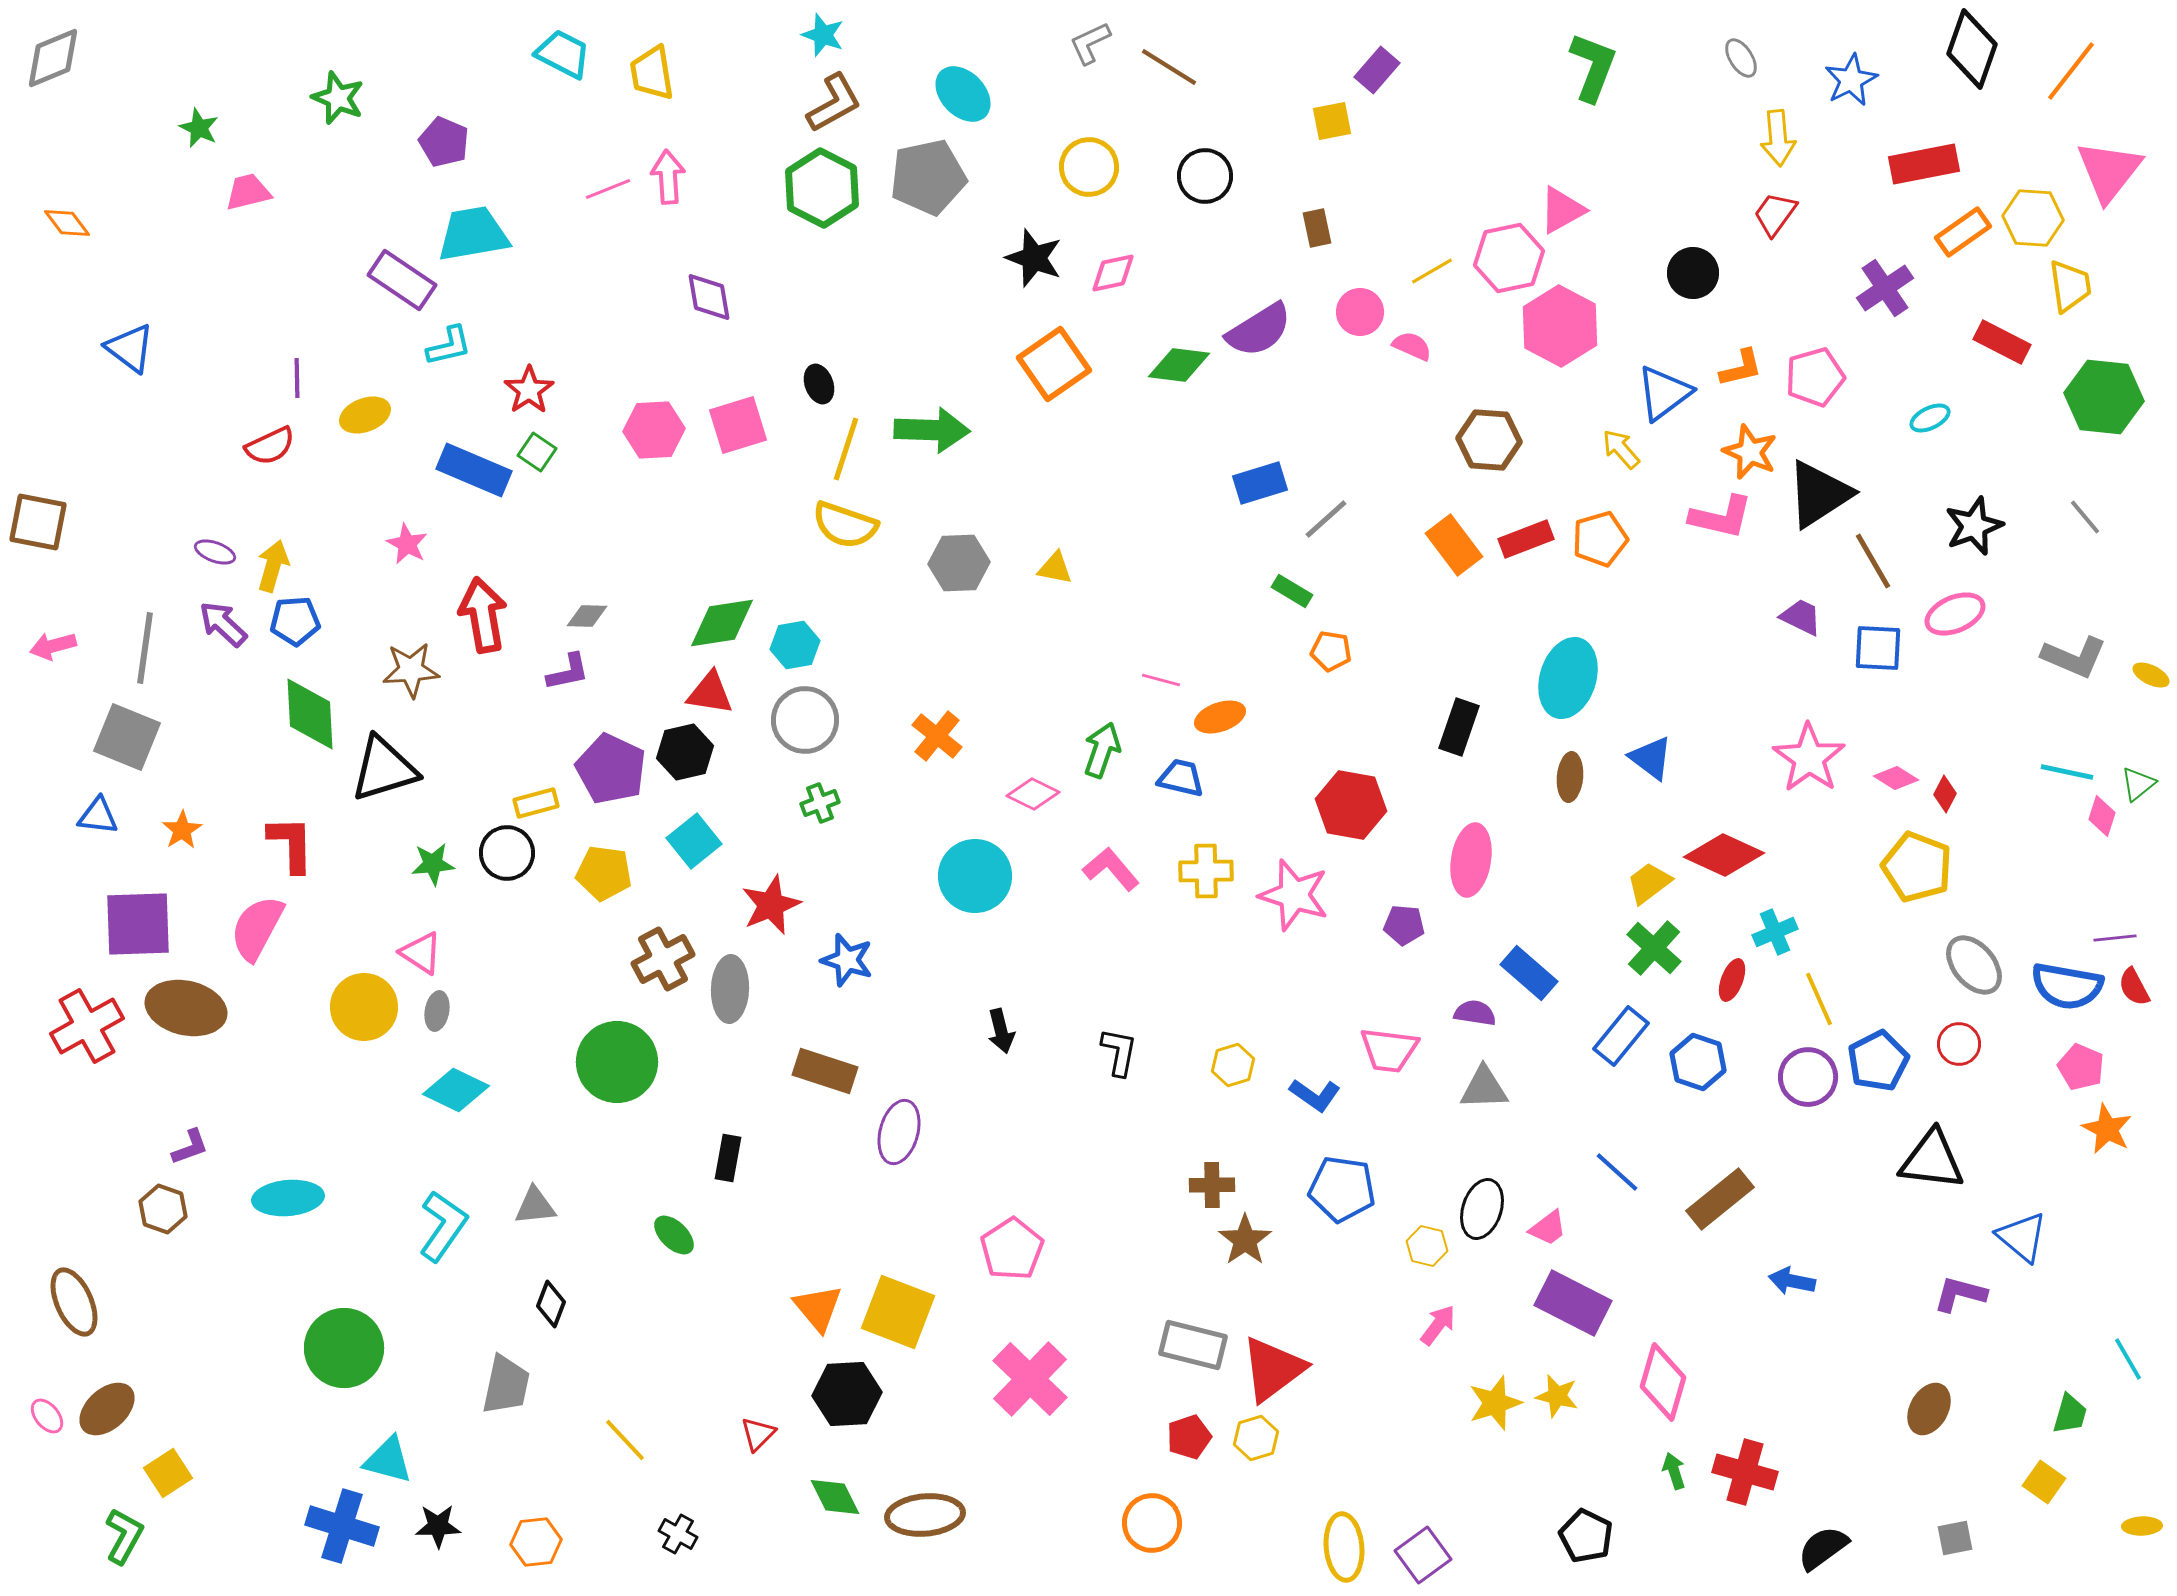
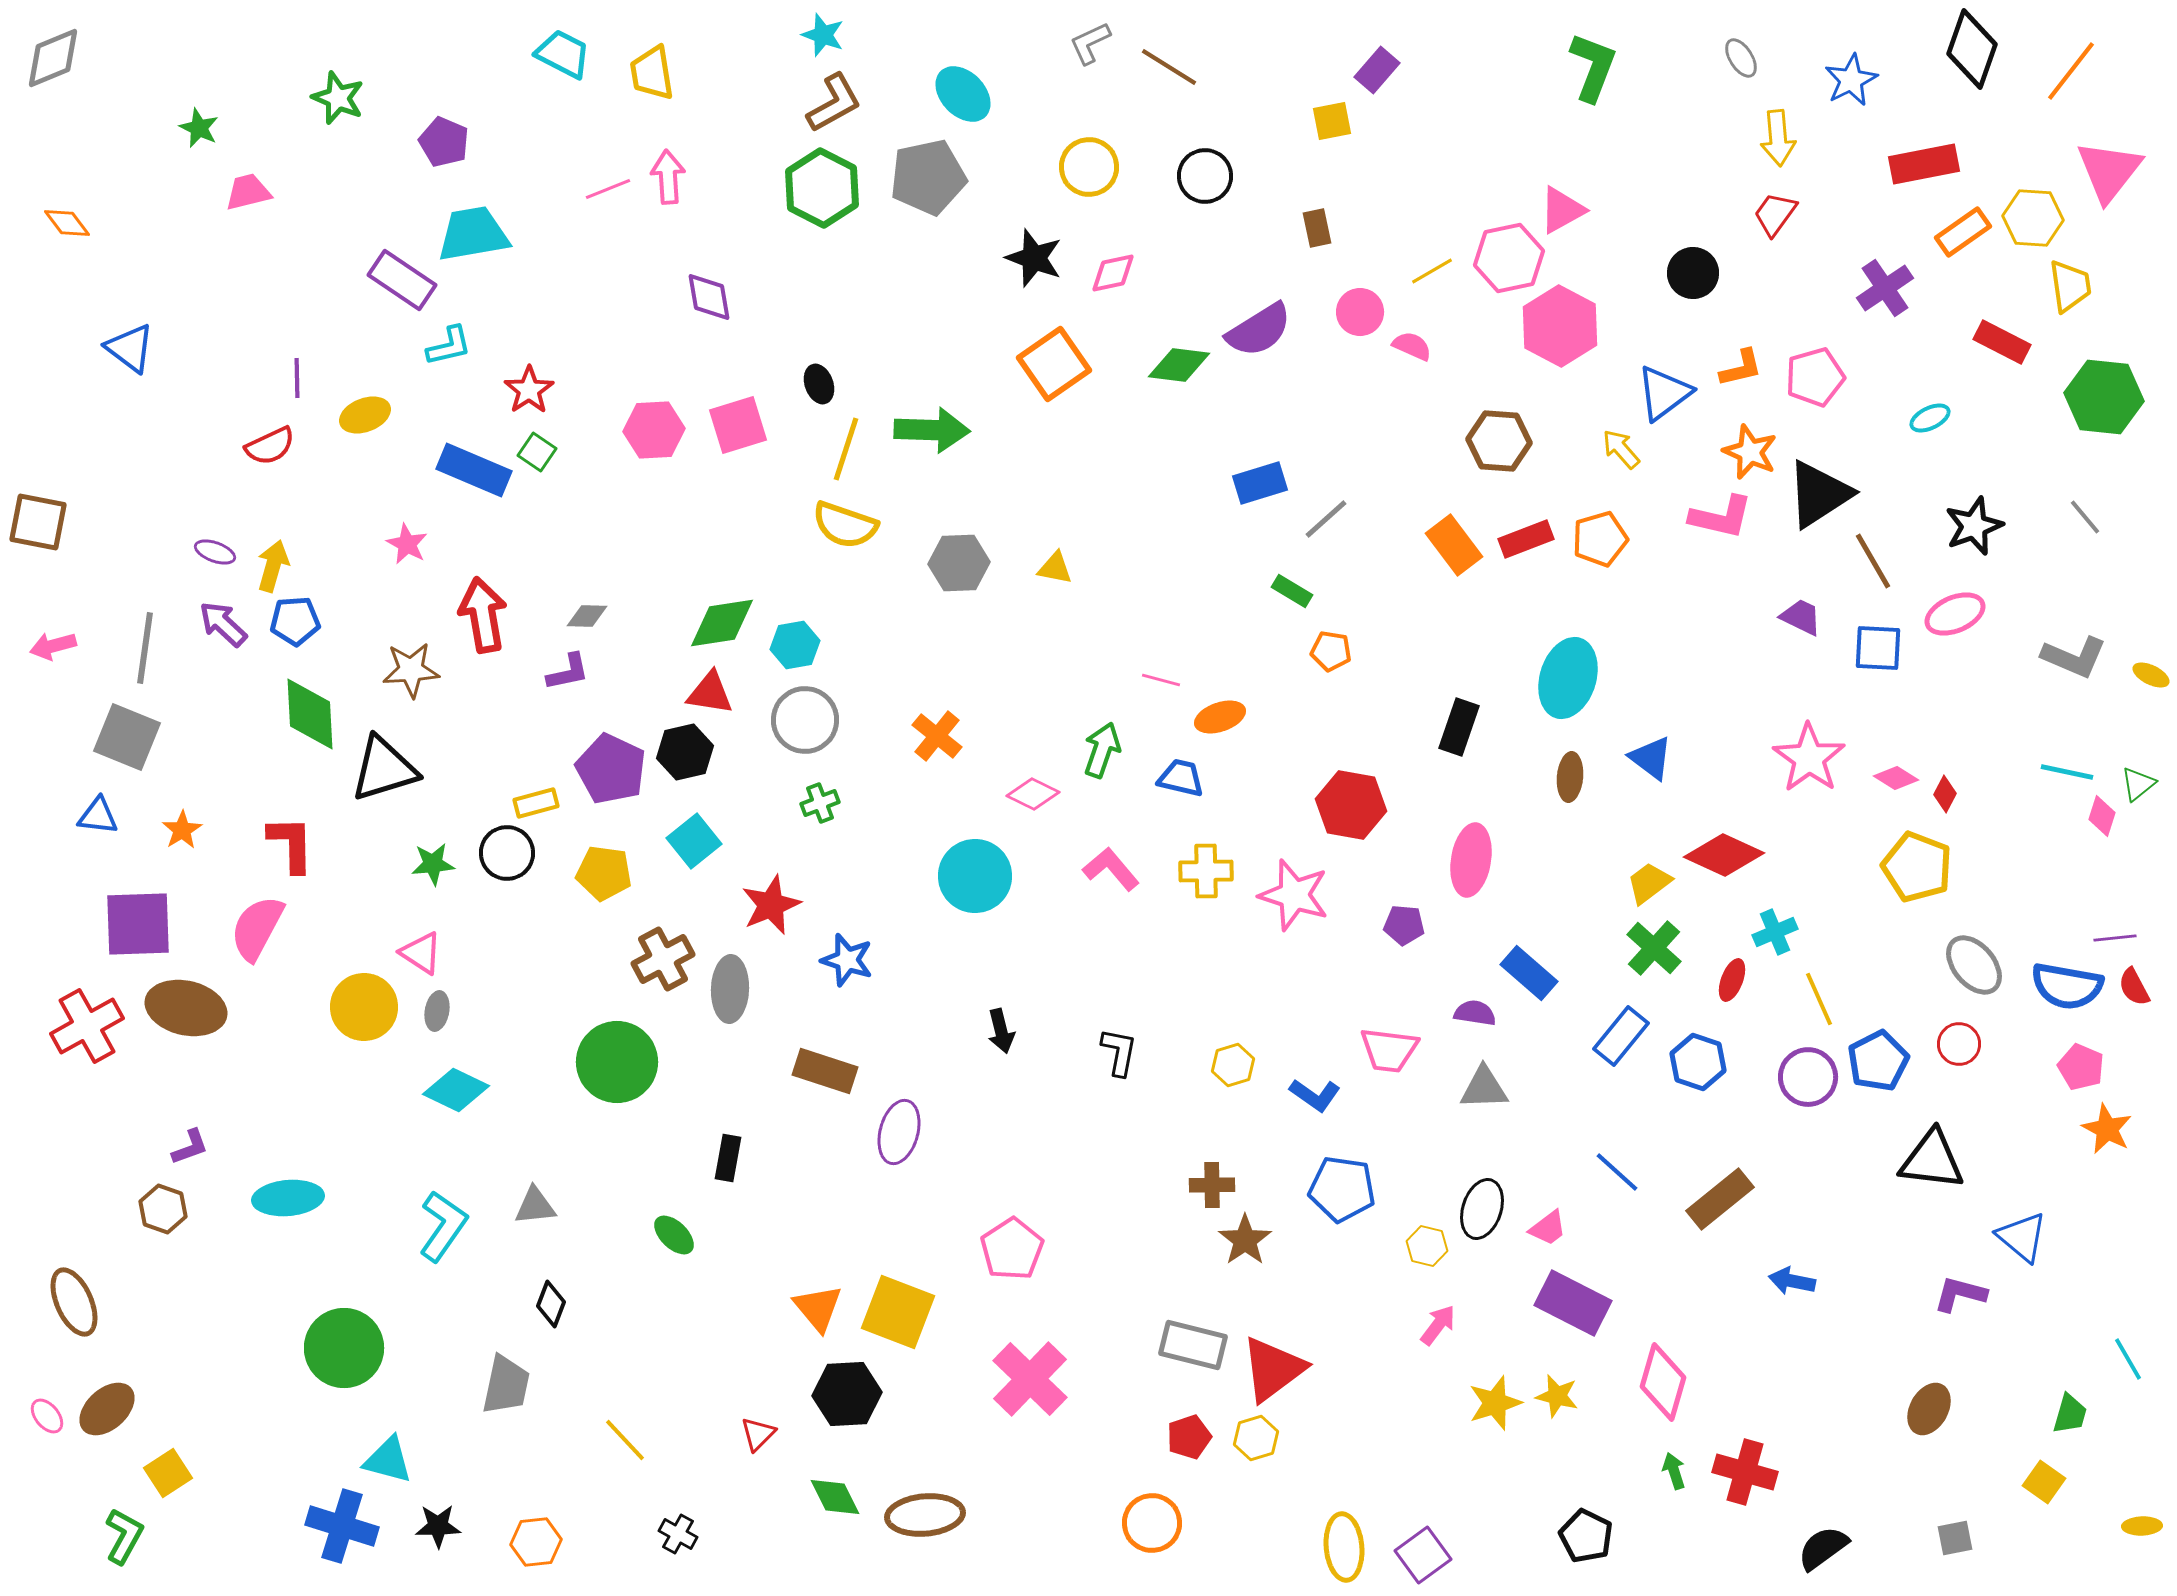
brown hexagon at (1489, 440): moved 10 px right, 1 px down
